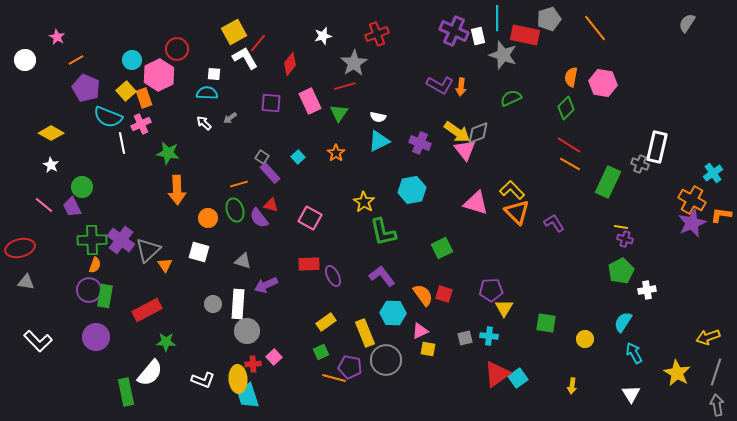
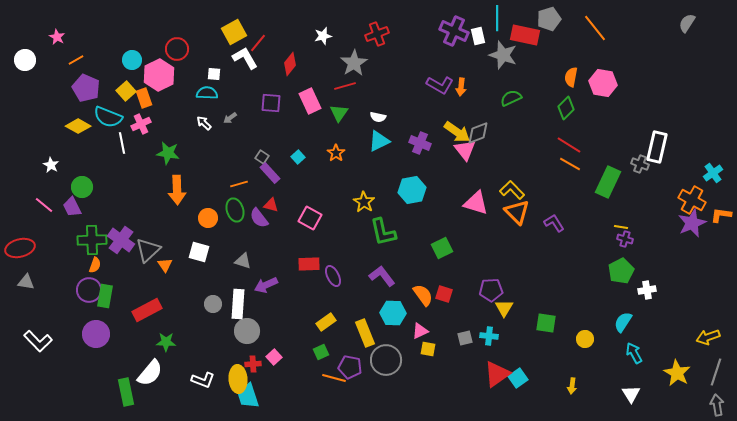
yellow diamond at (51, 133): moved 27 px right, 7 px up
purple circle at (96, 337): moved 3 px up
